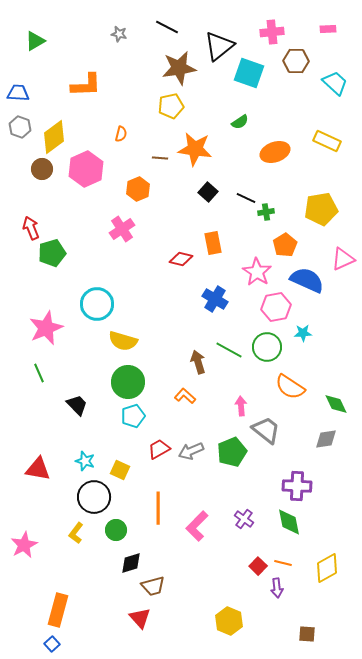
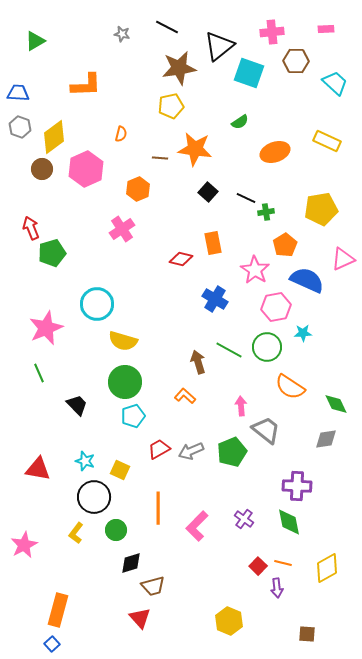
pink rectangle at (328, 29): moved 2 px left
gray star at (119, 34): moved 3 px right
pink star at (257, 272): moved 2 px left, 2 px up
green circle at (128, 382): moved 3 px left
